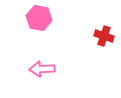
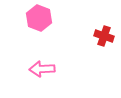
pink hexagon: rotated 10 degrees clockwise
